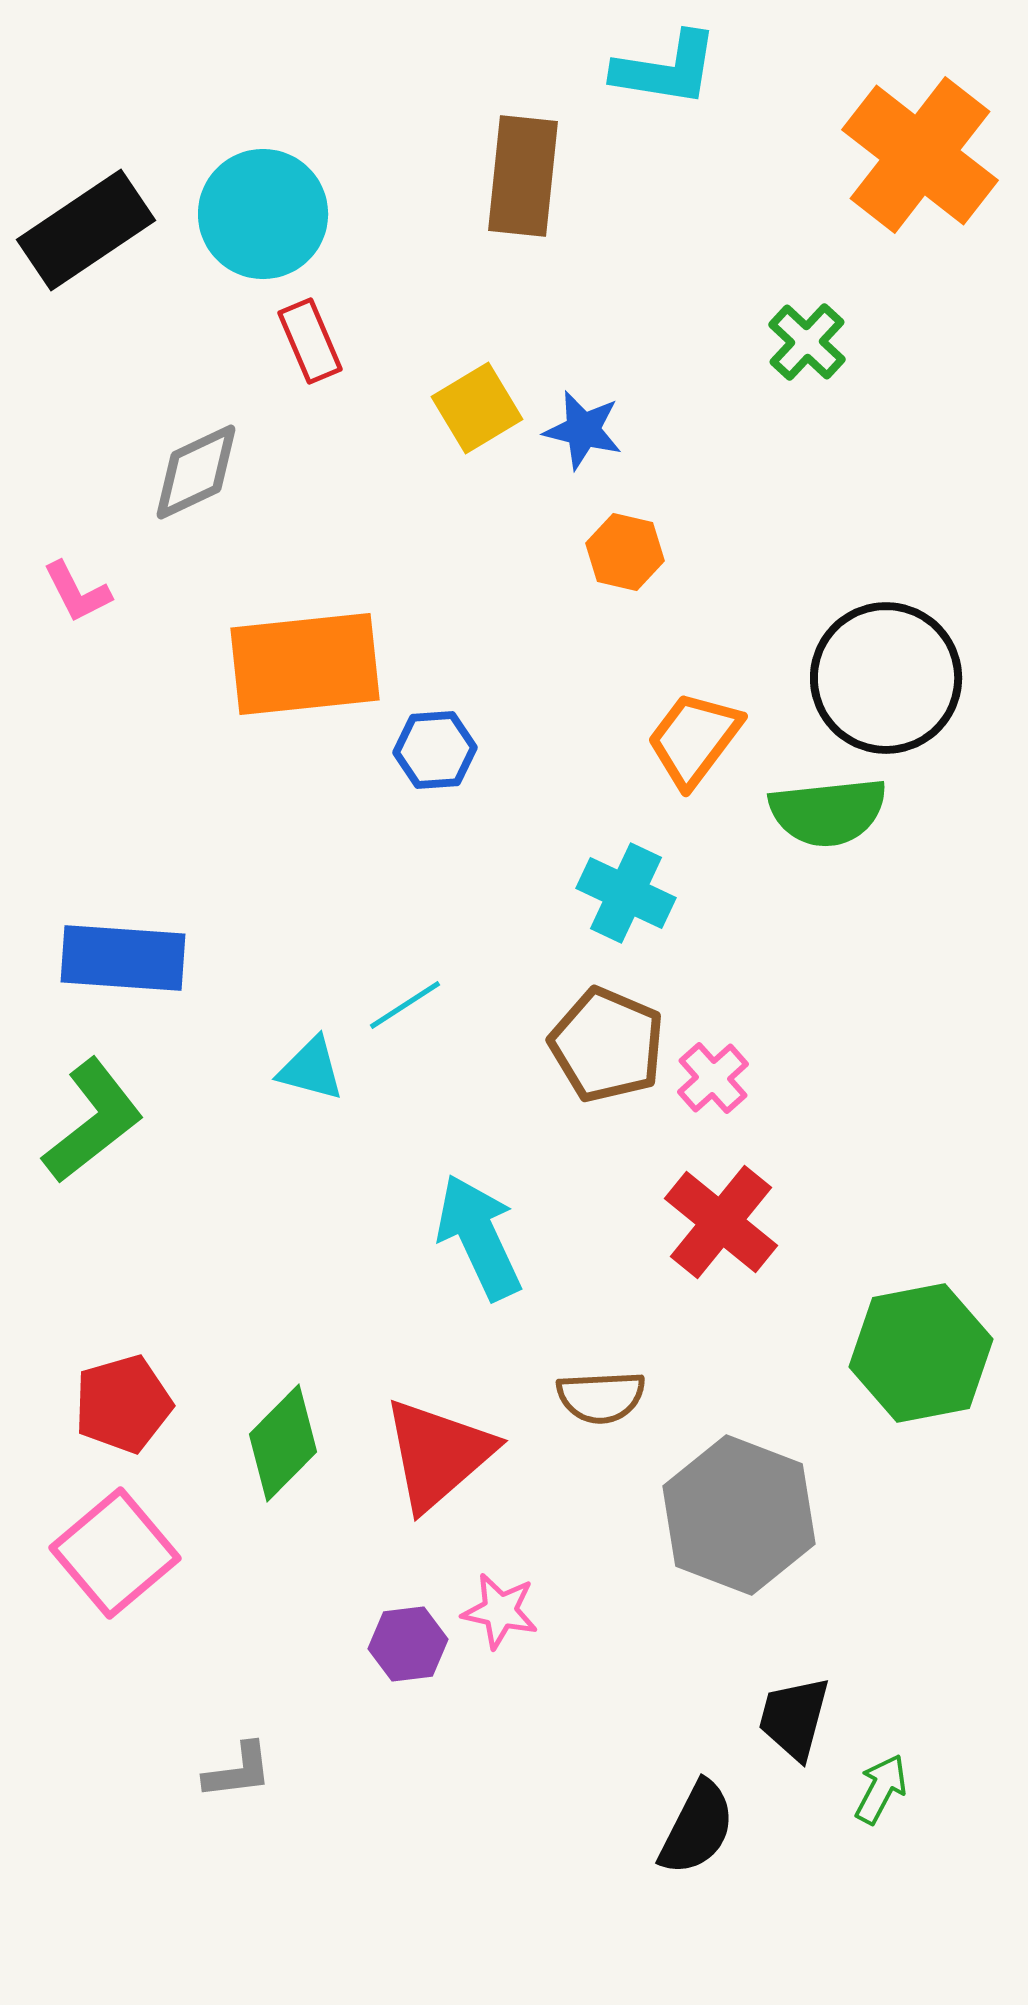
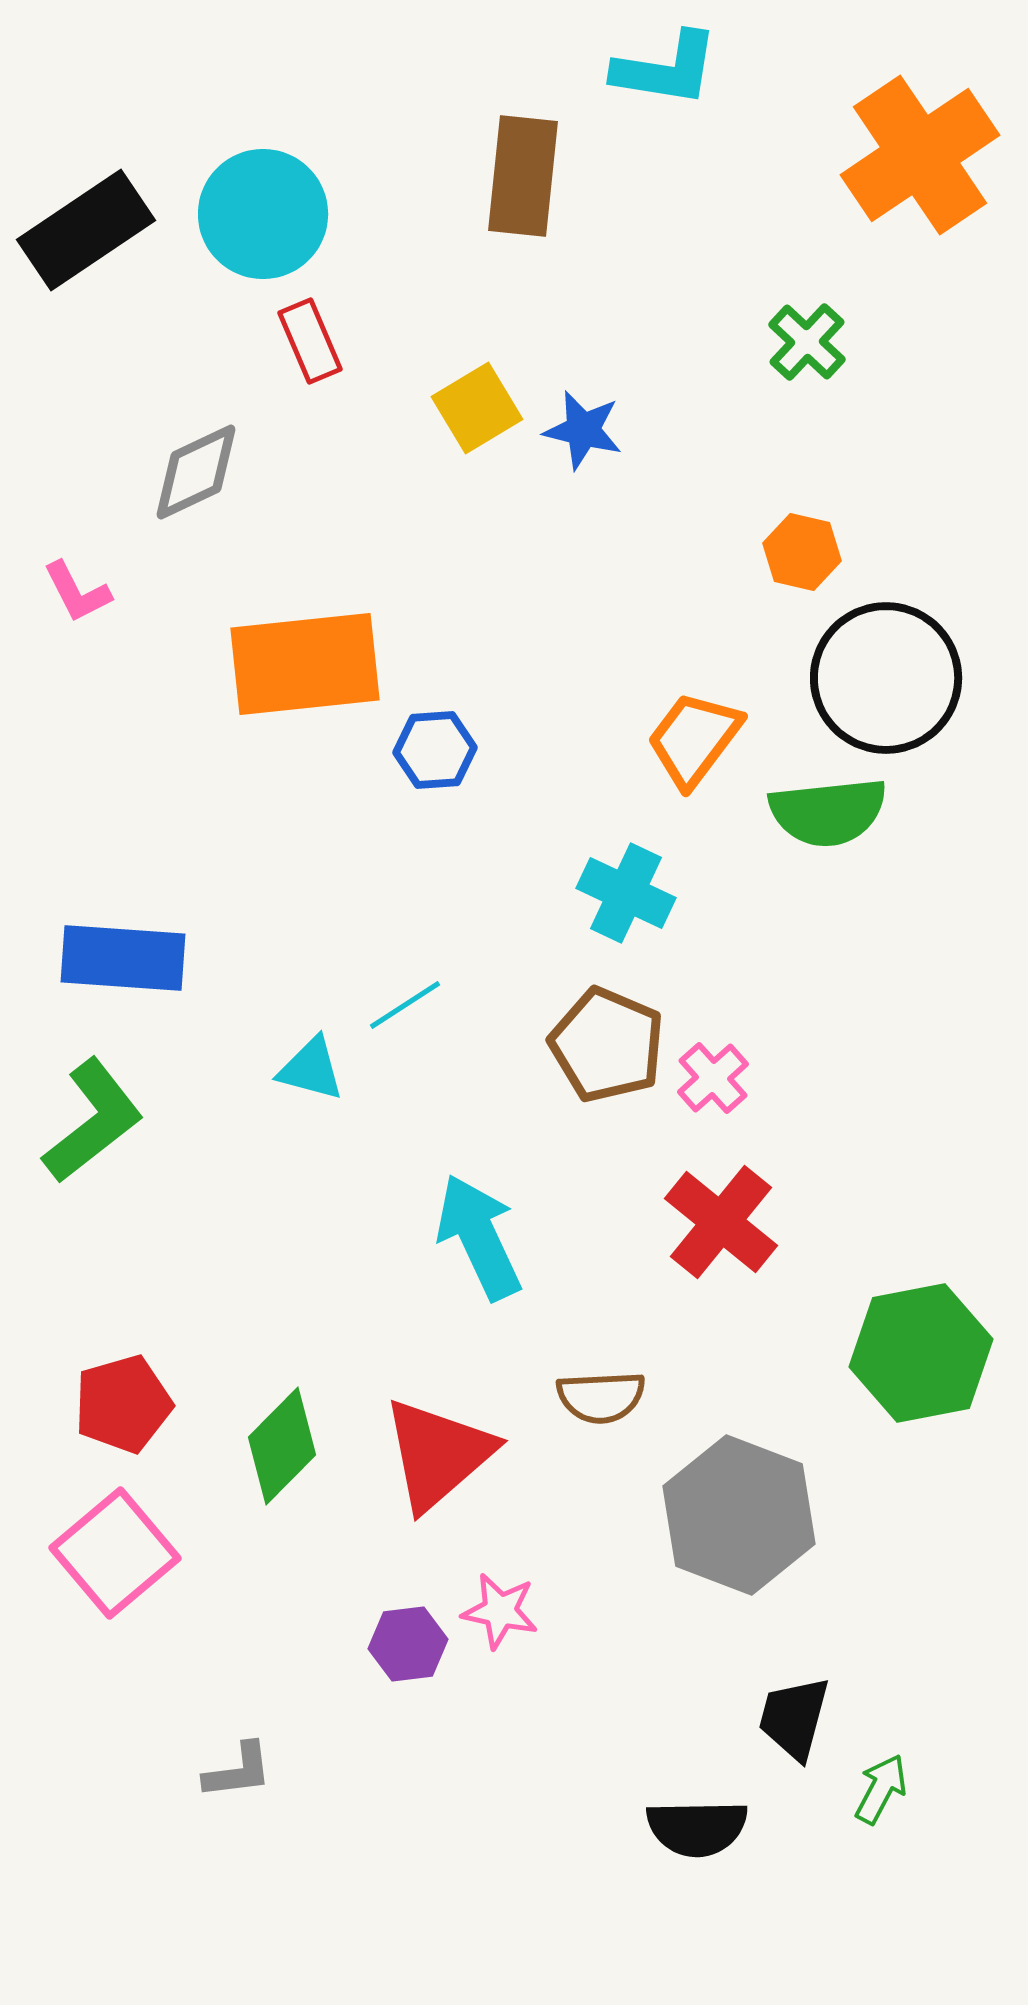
orange cross: rotated 18 degrees clockwise
orange hexagon: moved 177 px right
green diamond: moved 1 px left, 3 px down
black semicircle: rotated 62 degrees clockwise
